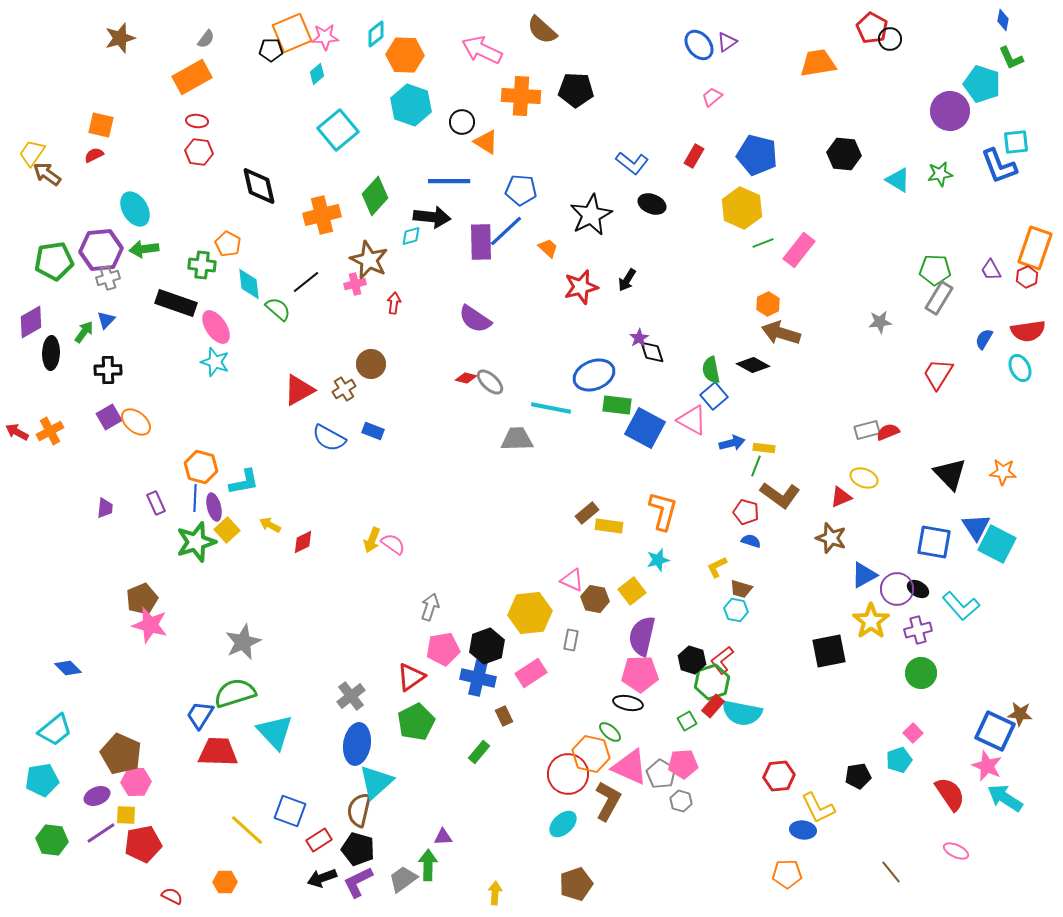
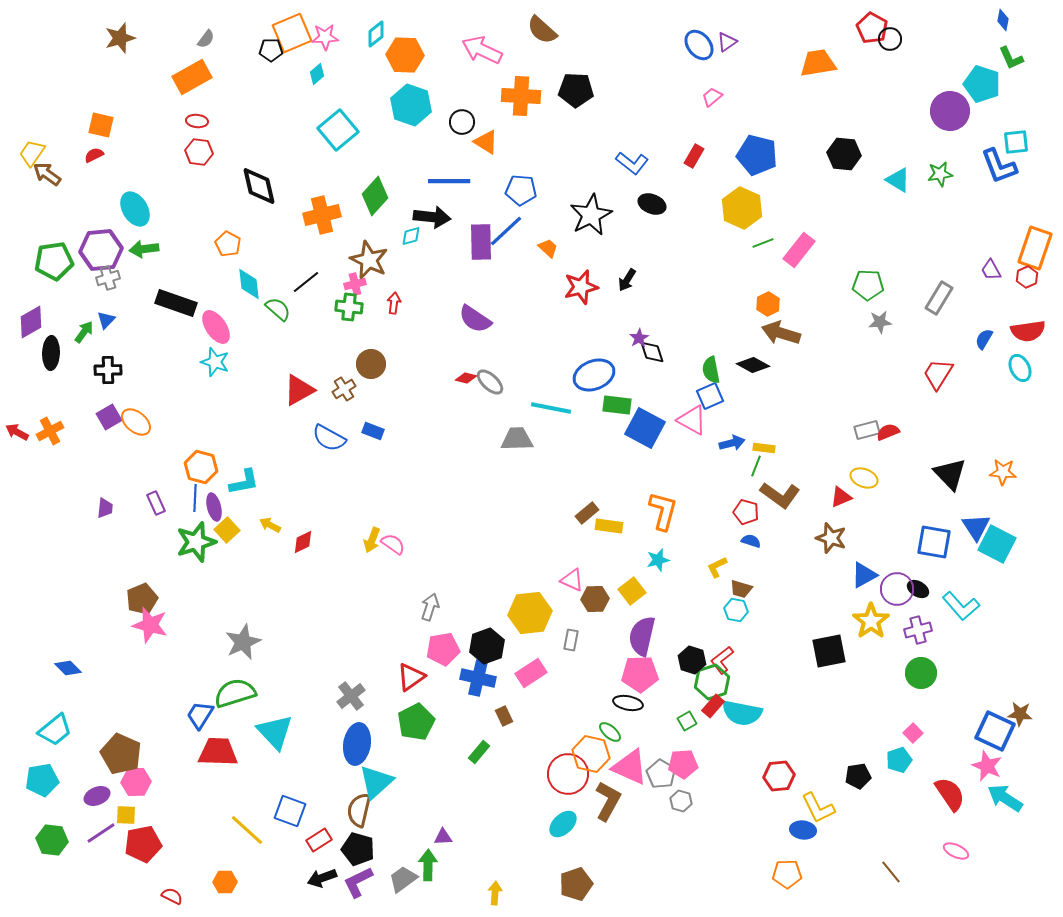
green cross at (202, 265): moved 147 px right, 42 px down
green pentagon at (935, 270): moved 67 px left, 15 px down
blue square at (714, 396): moved 4 px left; rotated 16 degrees clockwise
brown hexagon at (595, 599): rotated 12 degrees counterclockwise
